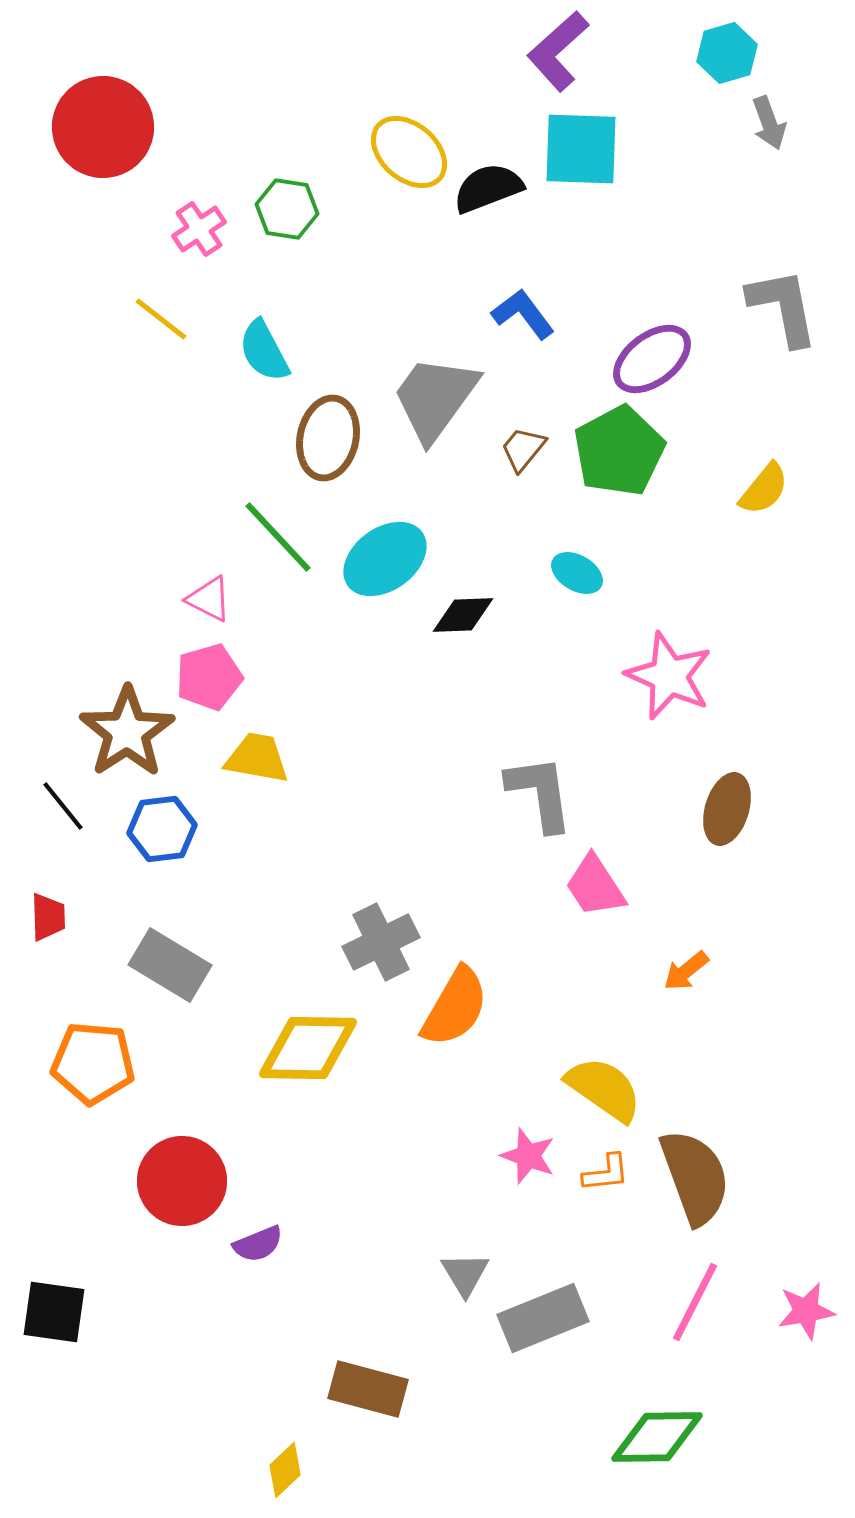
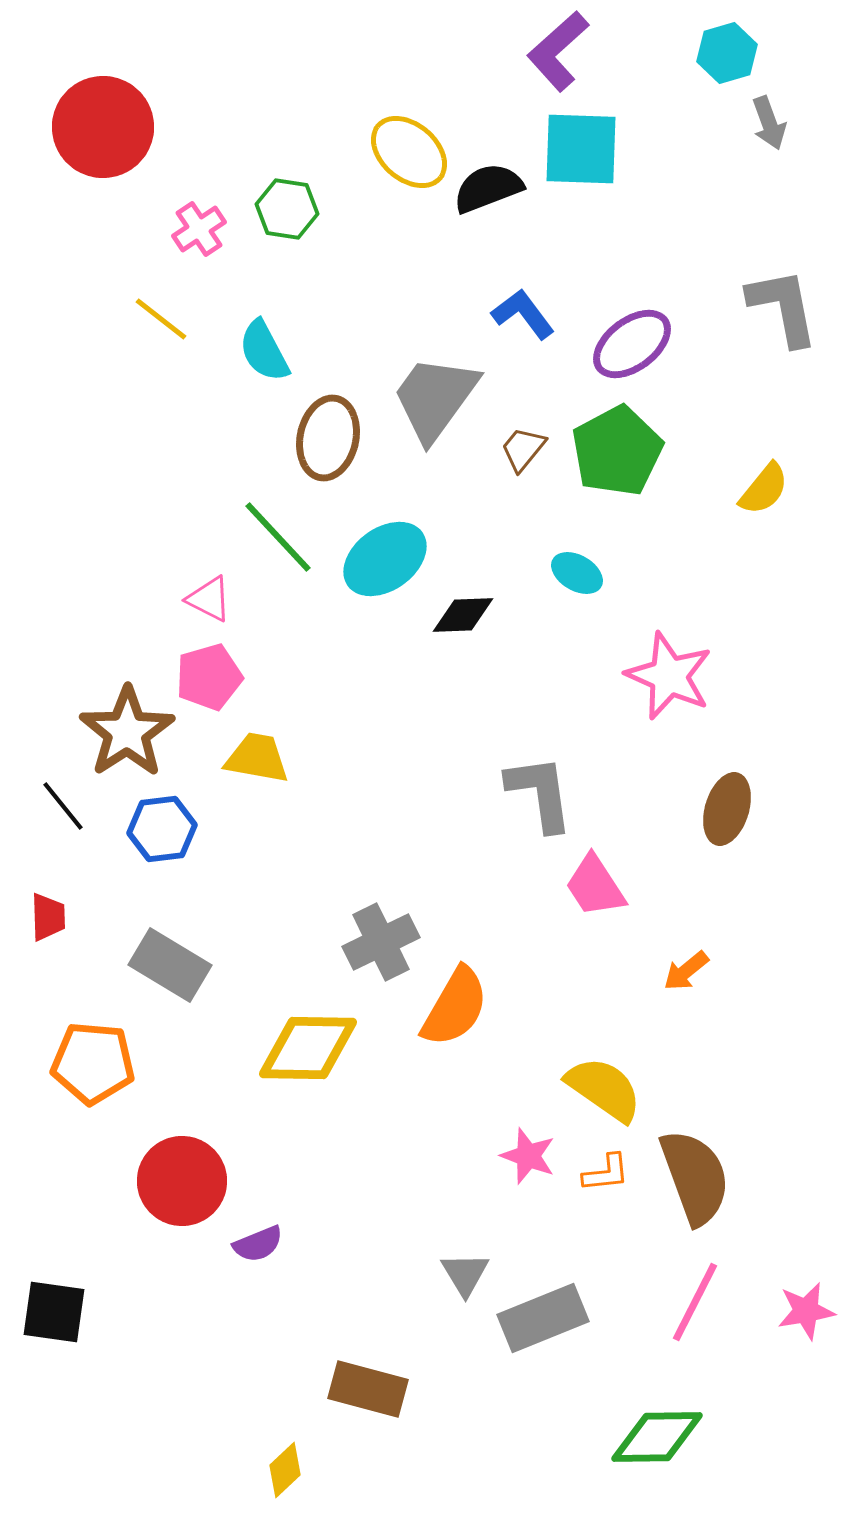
purple ellipse at (652, 359): moved 20 px left, 15 px up
green pentagon at (619, 451): moved 2 px left
